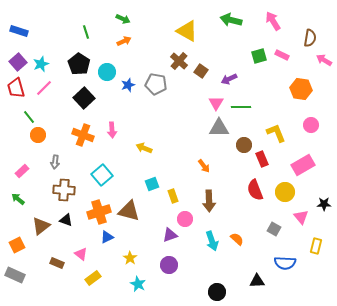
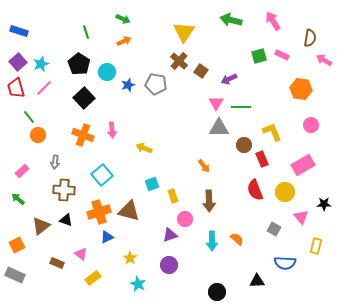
yellow triangle at (187, 31): moved 3 px left, 1 px down; rotated 35 degrees clockwise
yellow L-shape at (276, 133): moved 4 px left, 1 px up
cyan arrow at (212, 241): rotated 18 degrees clockwise
